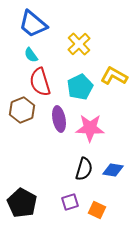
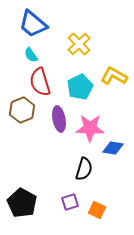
blue diamond: moved 22 px up
